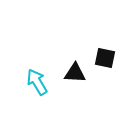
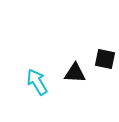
black square: moved 1 px down
